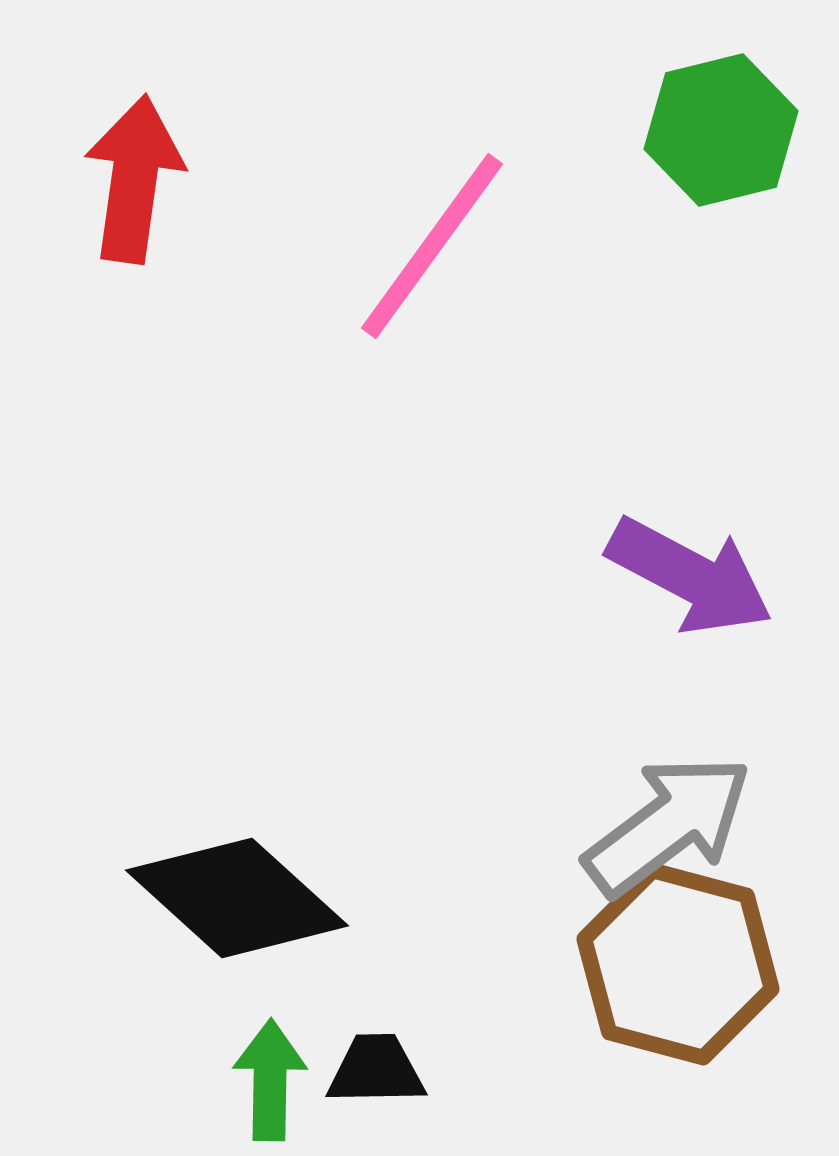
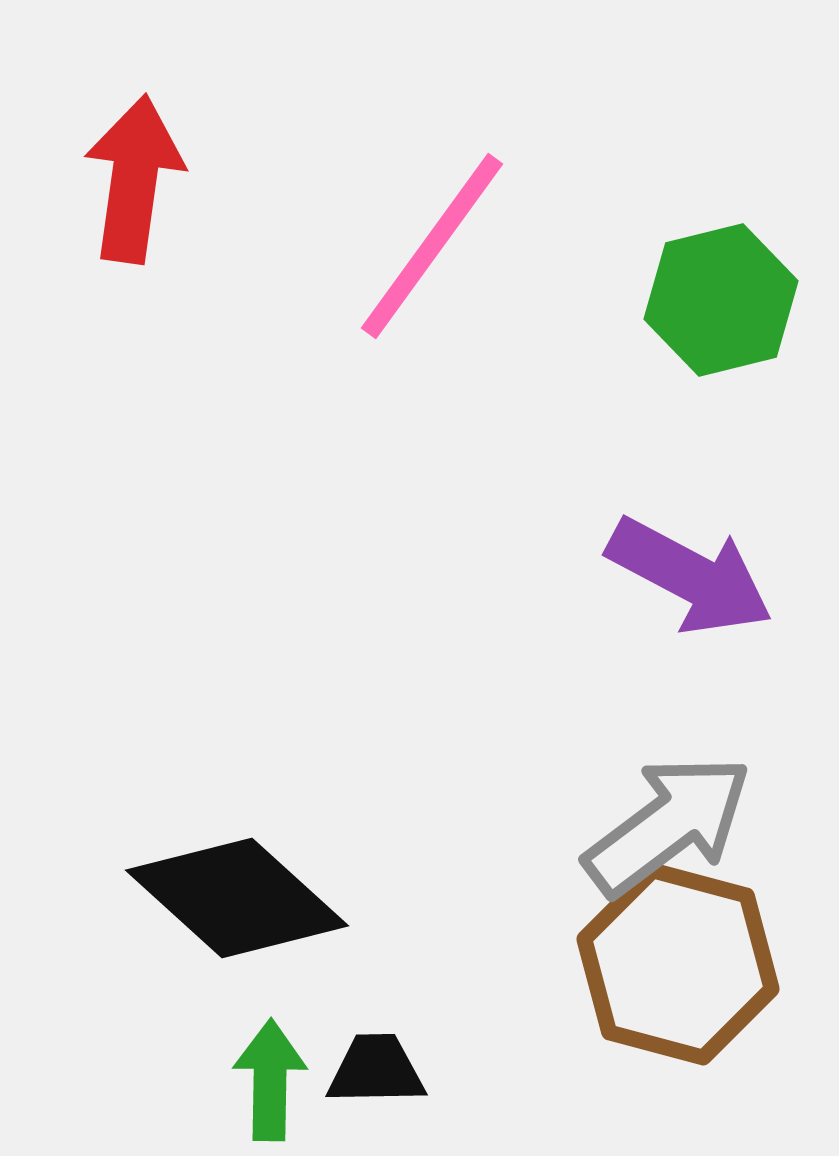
green hexagon: moved 170 px down
